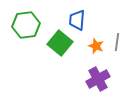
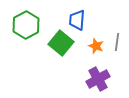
green hexagon: rotated 20 degrees counterclockwise
green square: moved 1 px right
